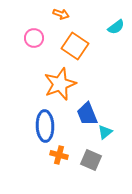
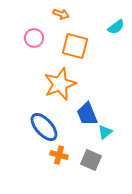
orange square: rotated 20 degrees counterclockwise
blue ellipse: moved 1 px left, 1 px down; rotated 40 degrees counterclockwise
